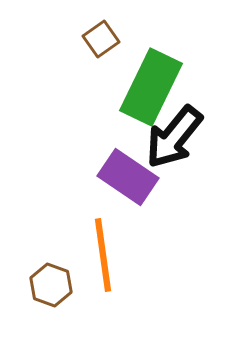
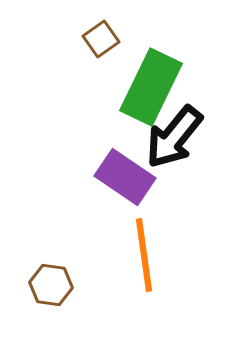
purple rectangle: moved 3 px left
orange line: moved 41 px right
brown hexagon: rotated 12 degrees counterclockwise
